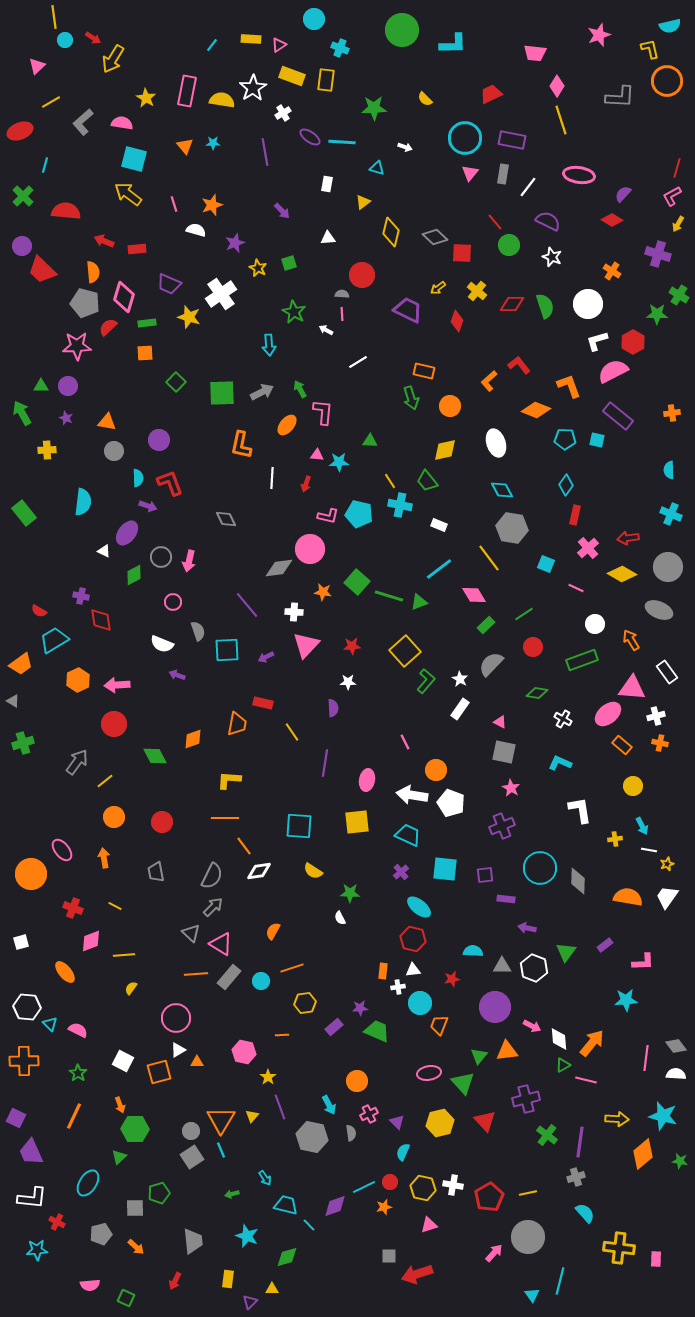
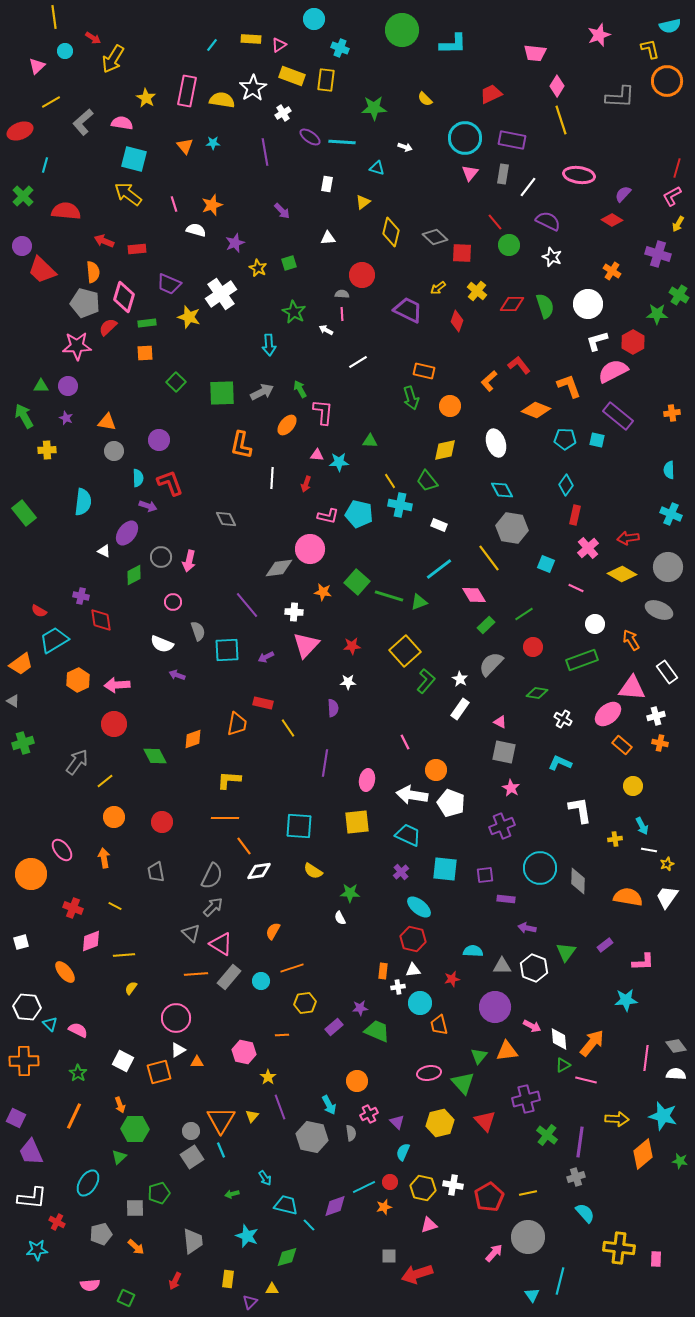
cyan circle at (65, 40): moved 11 px down
green arrow at (22, 413): moved 2 px right, 3 px down
yellow line at (292, 732): moved 4 px left, 4 px up
orange trapezoid at (439, 1025): rotated 35 degrees counterclockwise
